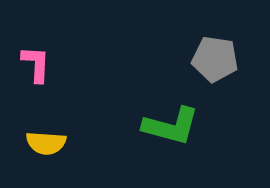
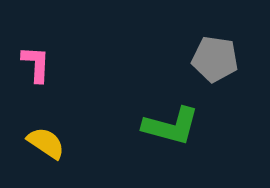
yellow semicircle: rotated 150 degrees counterclockwise
